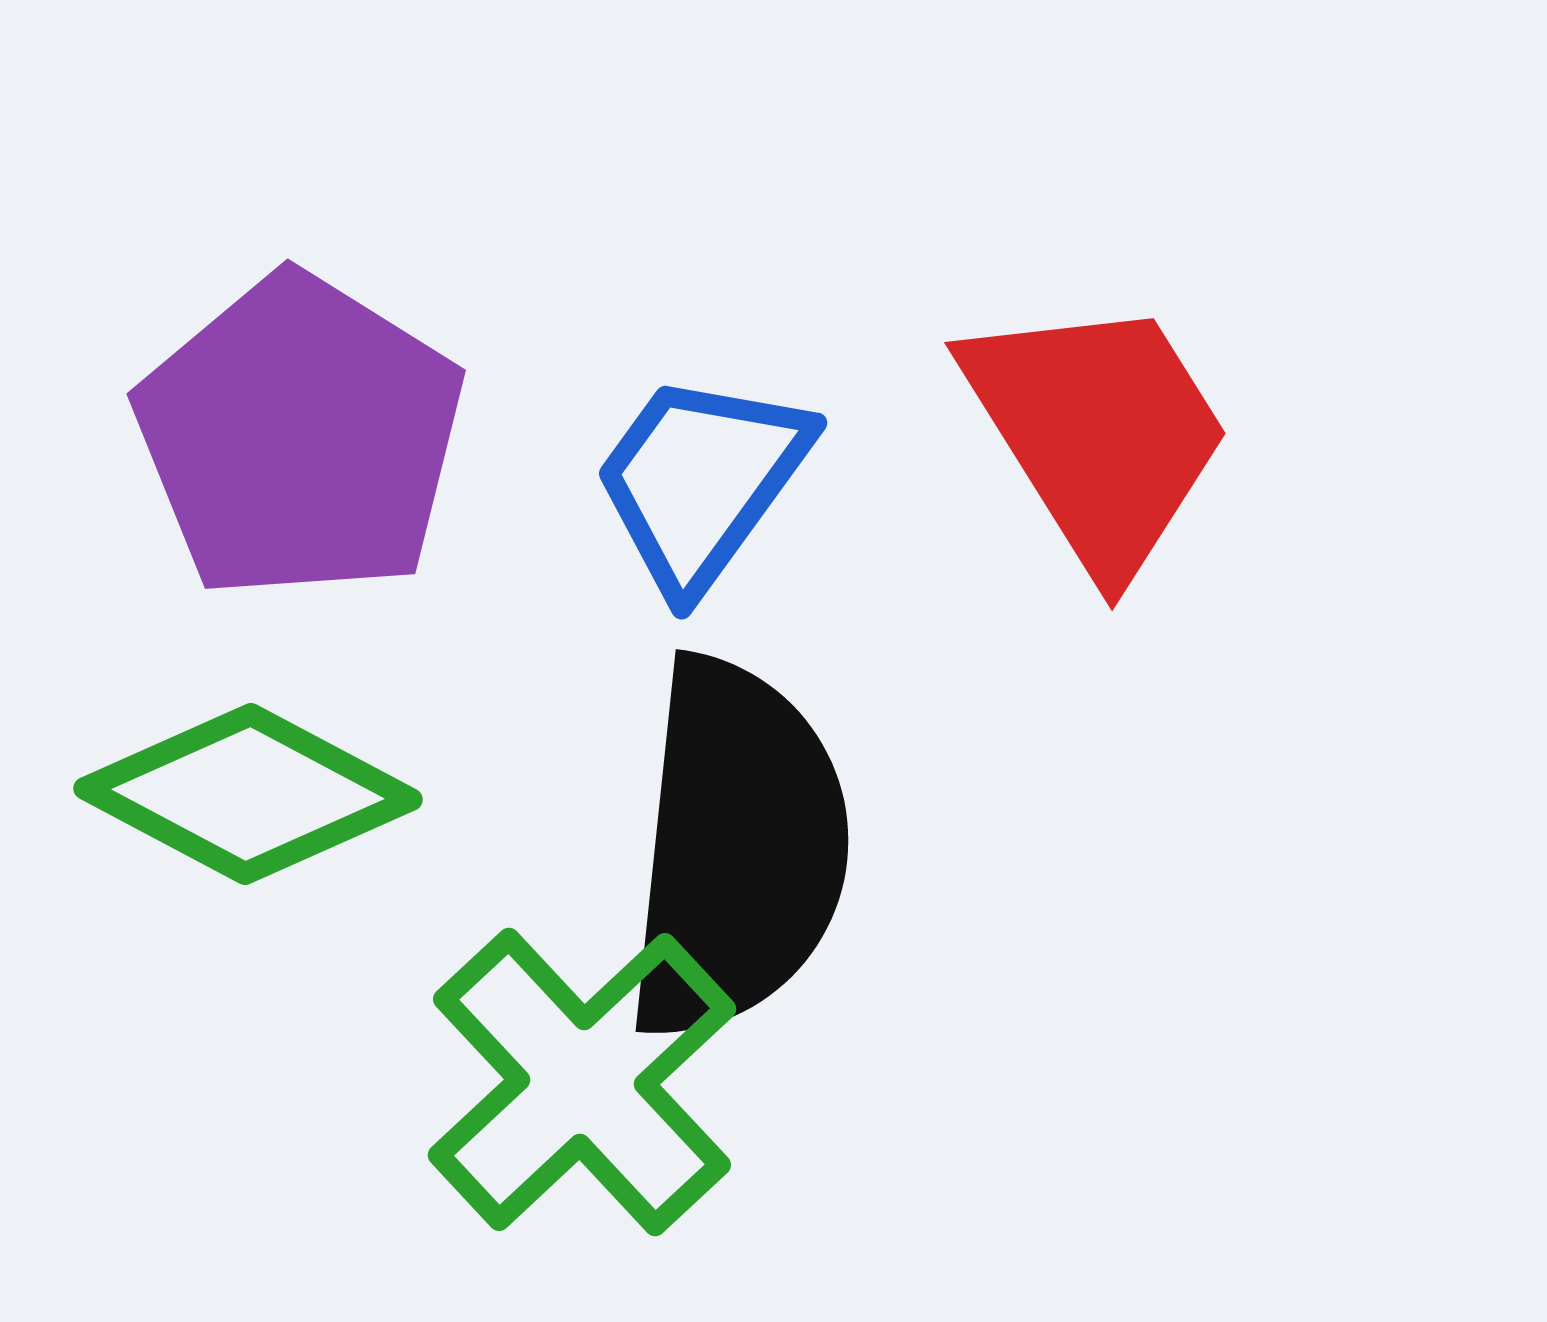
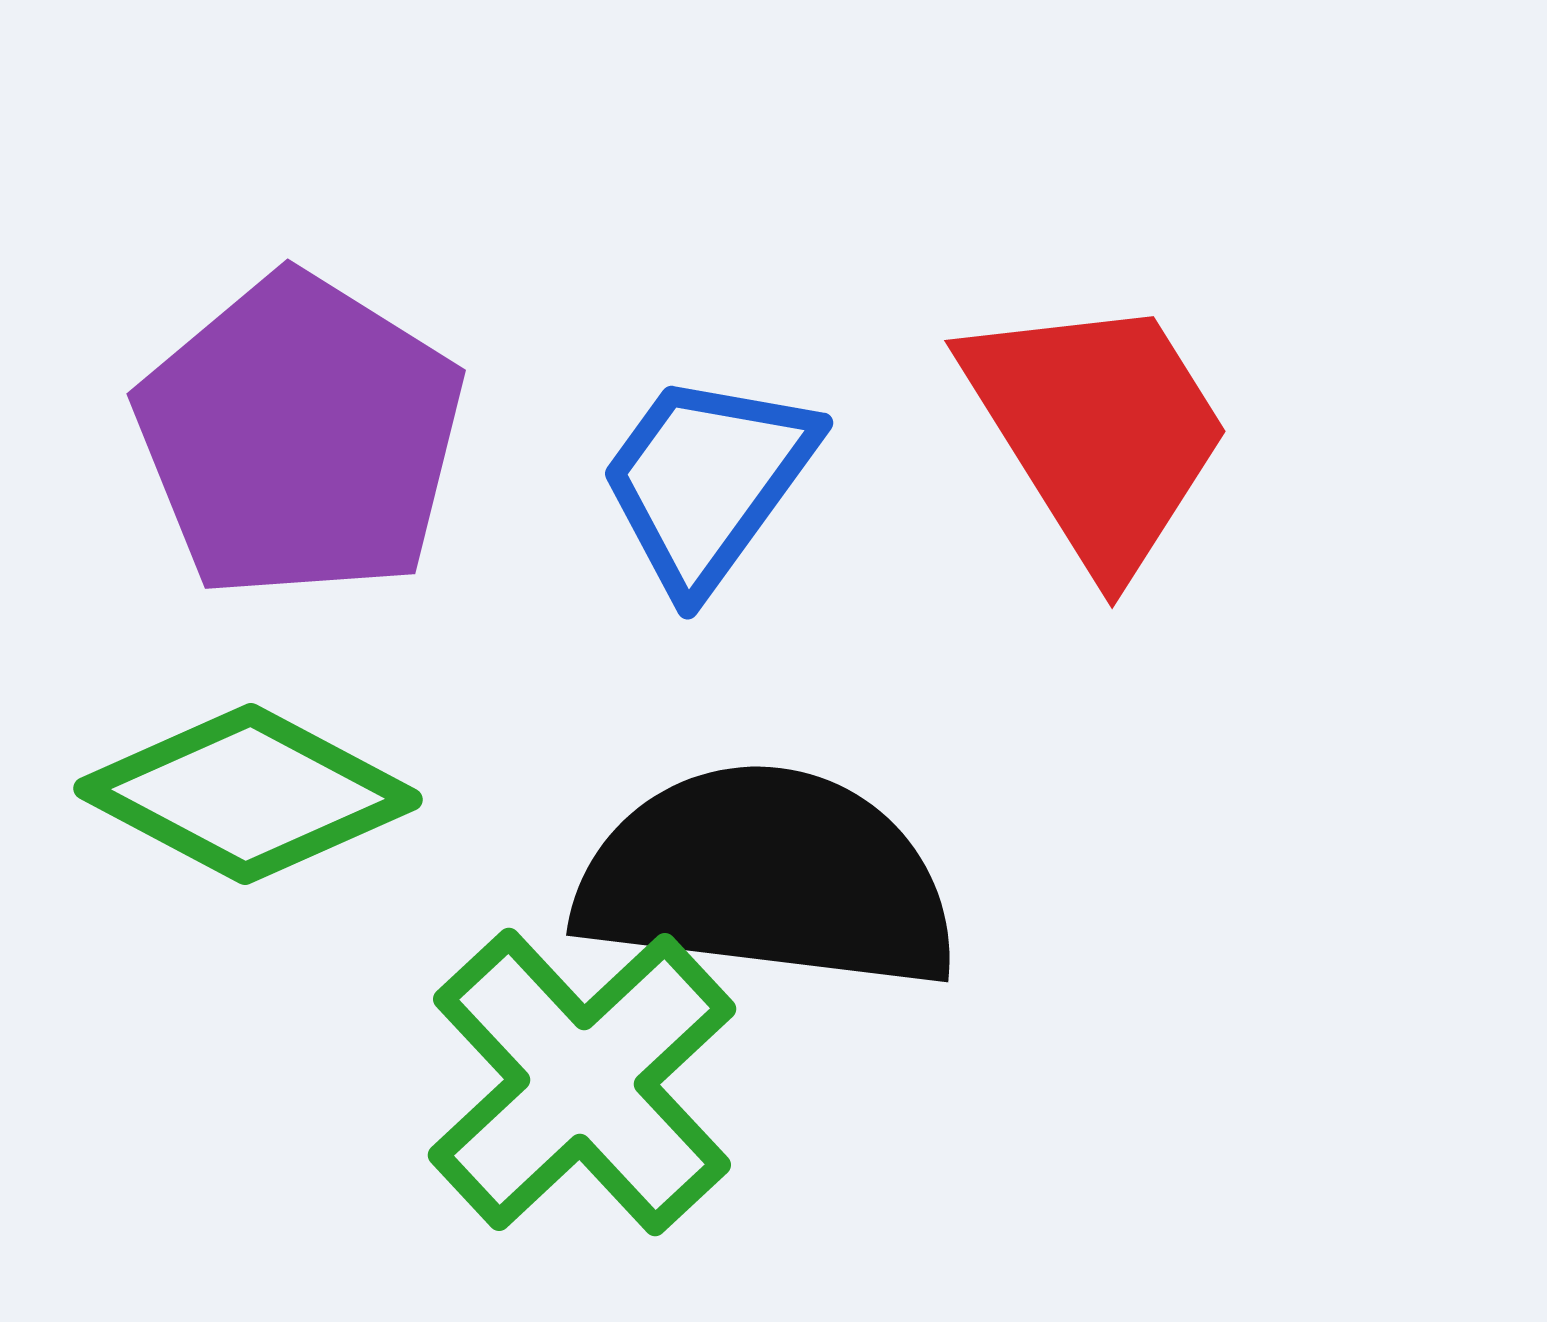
red trapezoid: moved 2 px up
blue trapezoid: moved 6 px right
black semicircle: moved 30 px right, 29 px down; rotated 89 degrees counterclockwise
